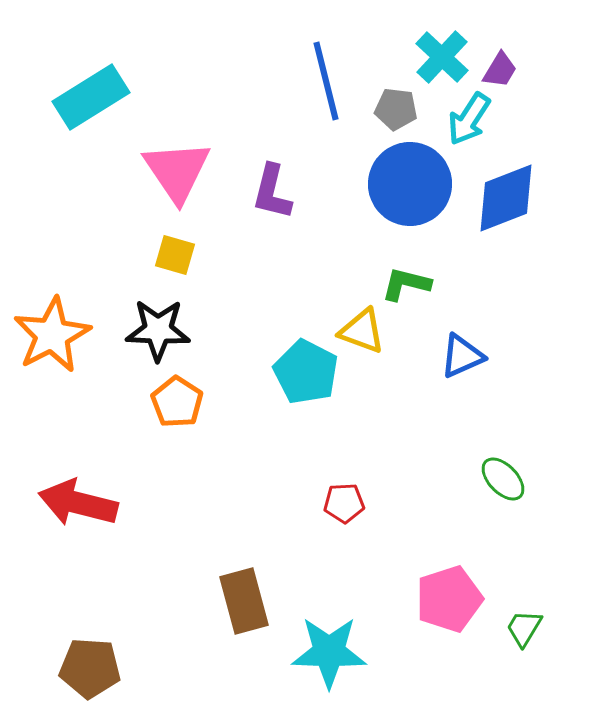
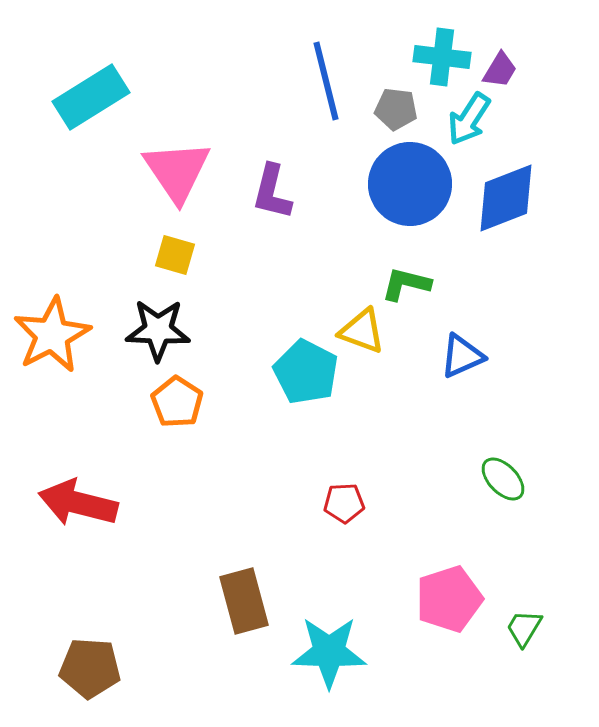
cyan cross: rotated 36 degrees counterclockwise
